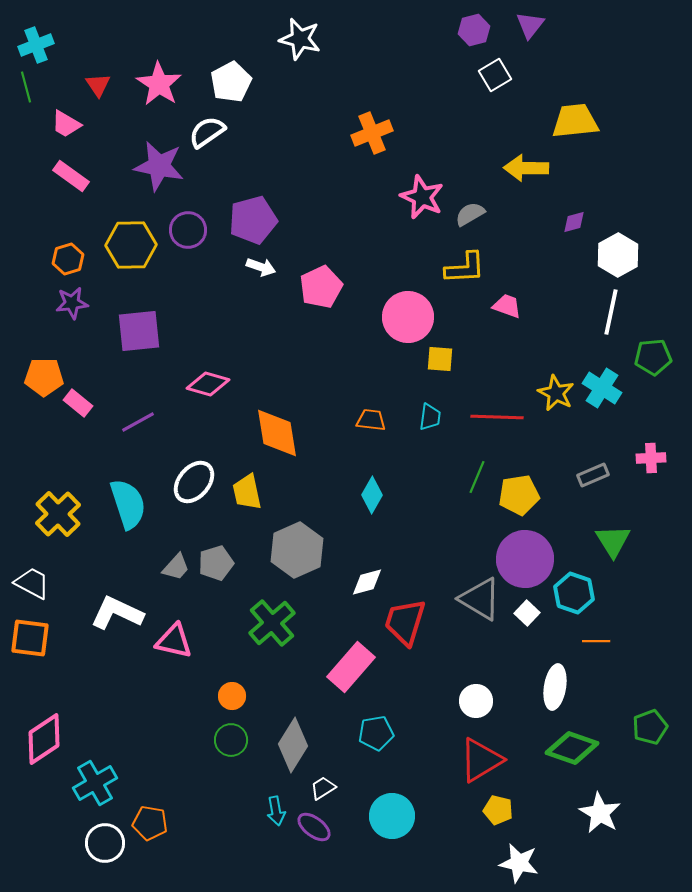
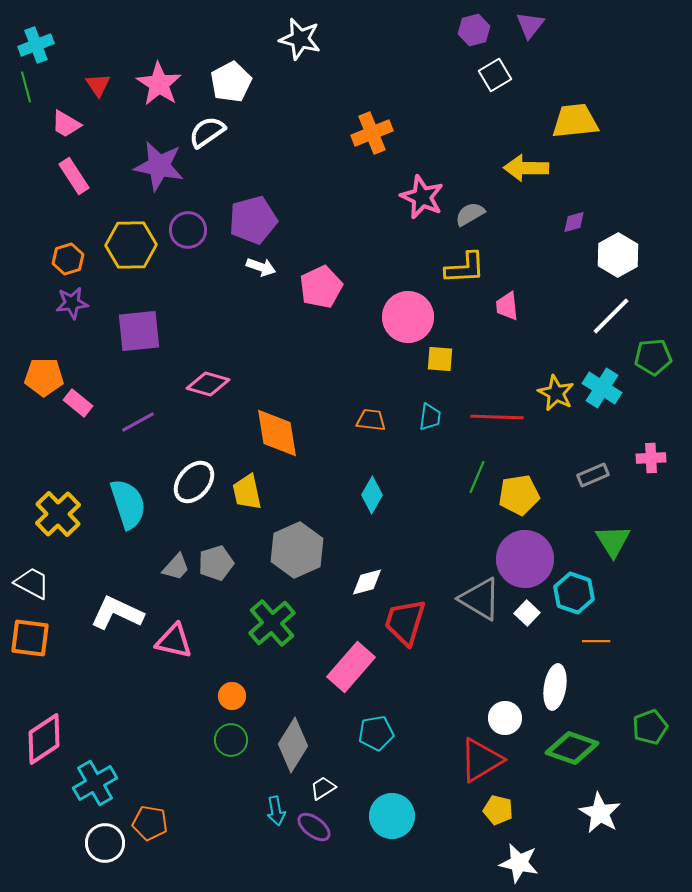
pink rectangle at (71, 176): moved 3 px right; rotated 21 degrees clockwise
pink trapezoid at (507, 306): rotated 116 degrees counterclockwise
white line at (611, 312): moved 4 px down; rotated 33 degrees clockwise
white circle at (476, 701): moved 29 px right, 17 px down
